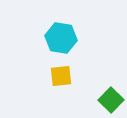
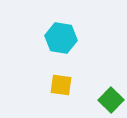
yellow square: moved 9 px down; rotated 15 degrees clockwise
